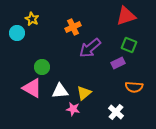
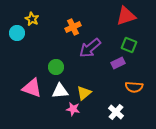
green circle: moved 14 px right
pink triangle: rotated 10 degrees counterclockwise
